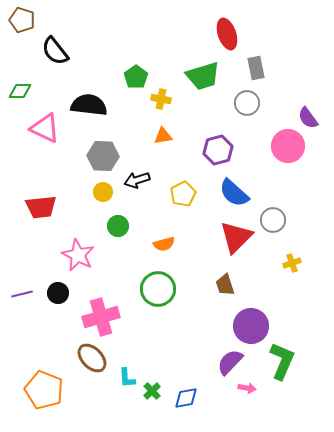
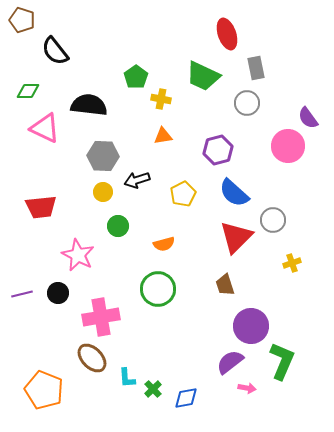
green trapezoid at (203, 76): rotated 42 degrees clockwise
green diamond at (20, 91): moved 8 px right
pink cross at (101, 317): rotated 6 degrees clockwise
purple semicircle at (230, 362): rotated 8 degrees clockwise
green cross at (152, 391): moved 1 px right, 2 px up
